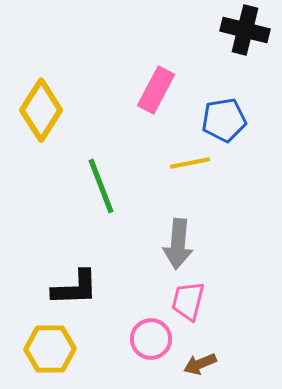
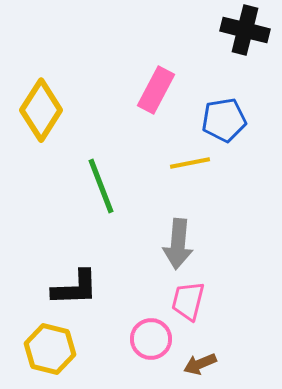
yellow hexagon: rotated 15 degrees clockwise
